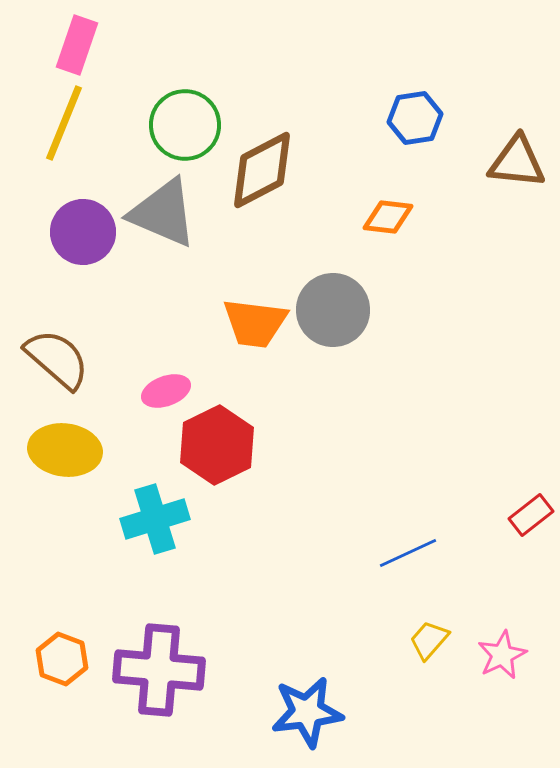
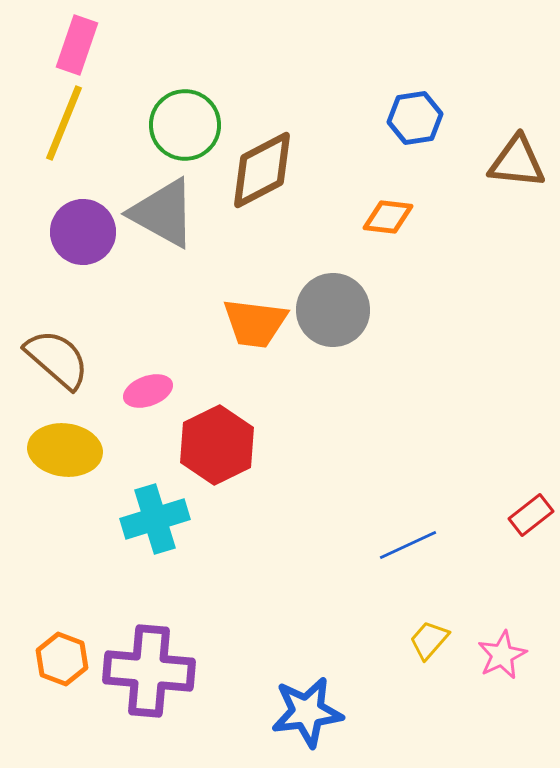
gray triangle: rotated 6 degrees clockwise
pink ellipse: moved 18 px left
blue line: moved 8 px up
purple cross: moved 10 px left, 1 px down
